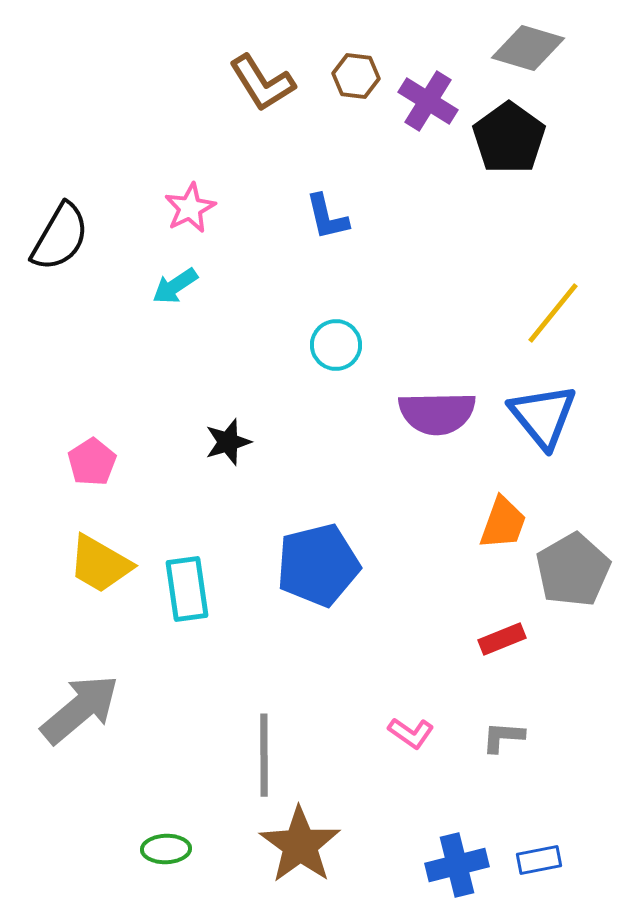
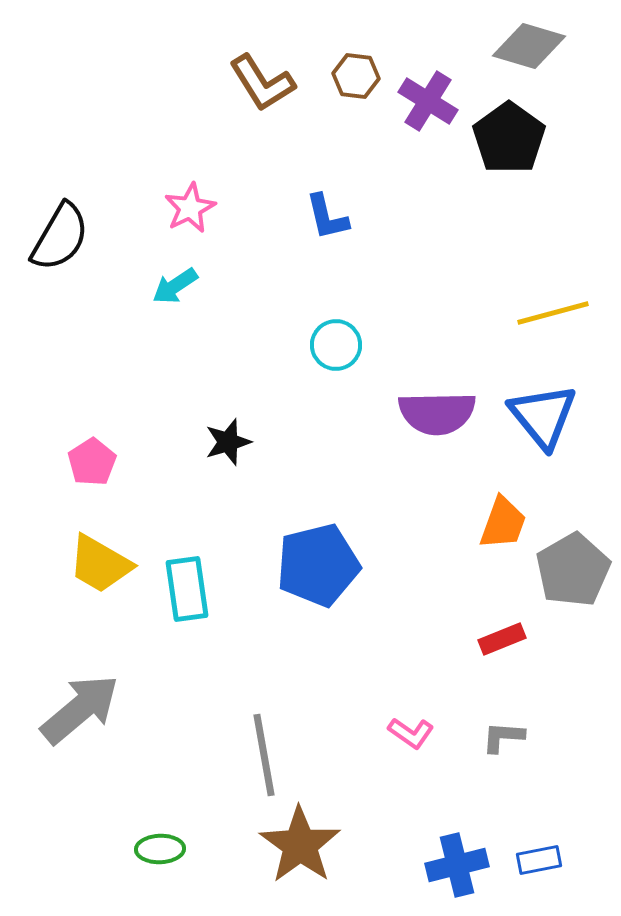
gray diamond: moved 1 px right, 2 px up
yellow line: rotated 36 degrees clockwise
gray line: rotated 10 degrees counterclockwise
green ellipse: moved 6 px left
